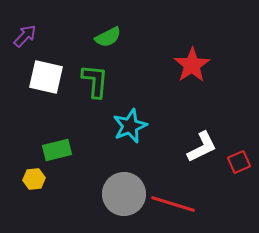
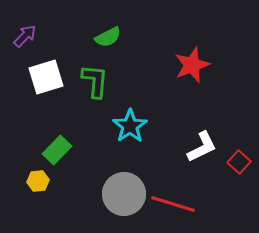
red star: rotated 12 degrees clockwise
white square: rotated 30 degrees counterclockwise
cyan star: rotated 12 degrees counterclockwise
green rectangle: rotated 32 degrees counterclockwise
red square: rotated 25 degrees counterclockwise
yellow hexagon: moved 4 px right, 2 px down
